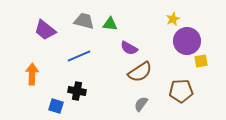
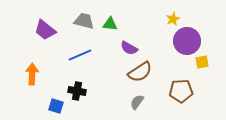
blue line: moved 1 px right, 1 px up
yellow square: moved 1 px right, 1 px down
gray semicircle: moved 4 px left, 2 px up
